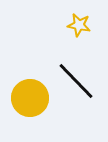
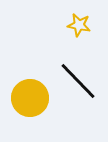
black line: moved 2 px right
